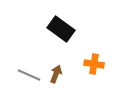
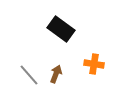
gray line: rotated 25 degrees clockwise
